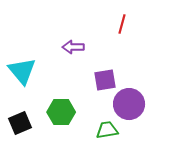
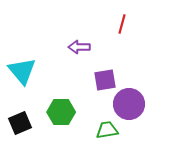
purple arrow: moved 6 px right
